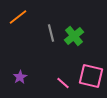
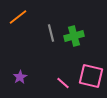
green cross: rotated 24 degrees clockwise
